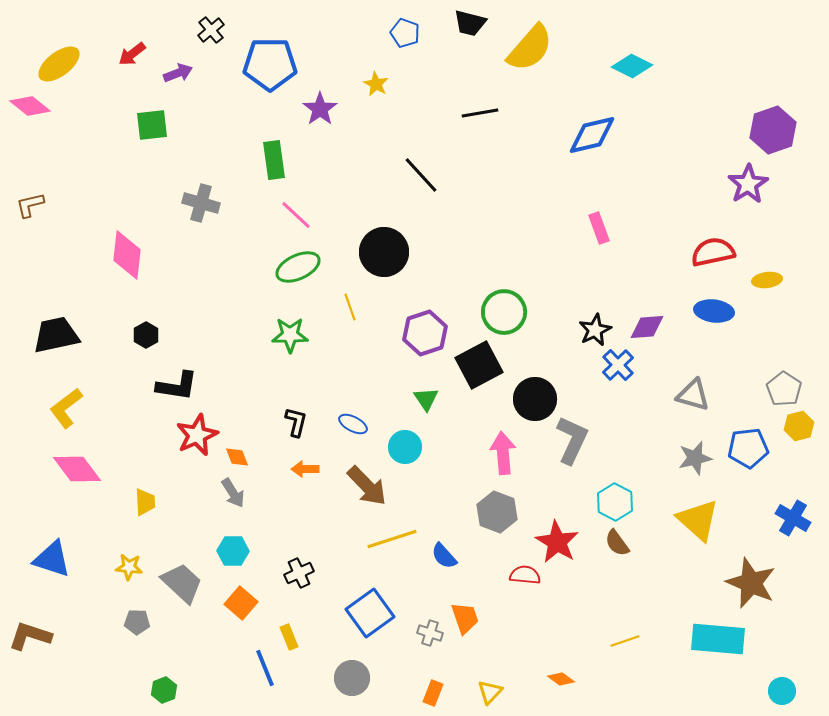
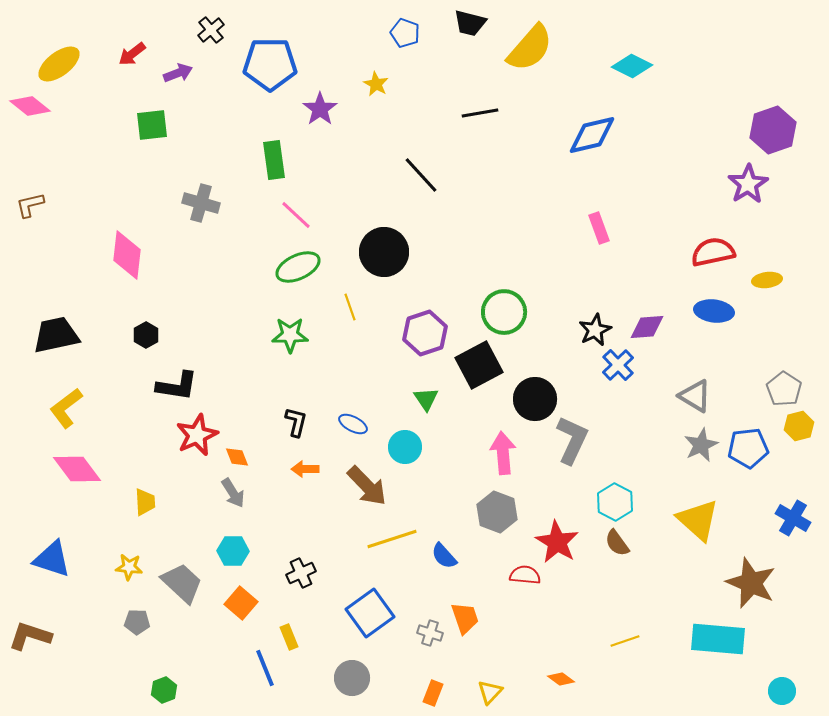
gray triangle at (693, 395): moved 2 px right, 1 px down; rotated 15 degrees clockwise
gray star at (695, 458): moved 6 px right, 13 px up; rotated 12 degrees counterclockwise
black cross at (299, 573): moved 2 px right
